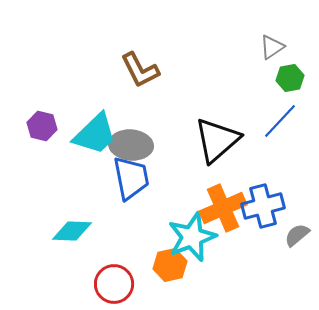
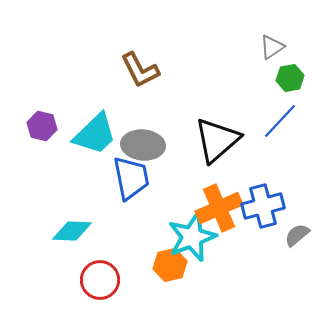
gray ellipse: moved 12 px right
orange cross: moved 4 px left
red circle: moved 14 px left, 4 px up
